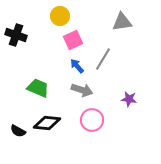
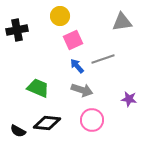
black cross: moved 1 px right, 5 px up; rotated 30 degrees counterclockwise
gray line: rotated 40 degrees clockwise
